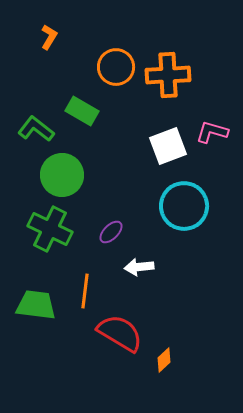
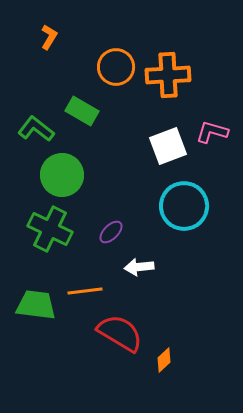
orange line: rotated 76 degrees clockwise
